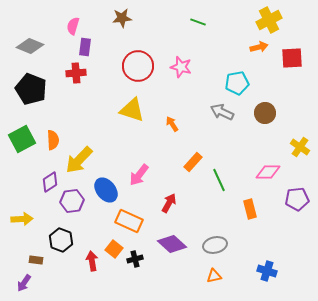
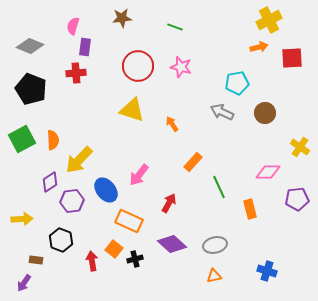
green line at (198, 22): moved 23 px left, 5 px down
green line at (219, 180): moved 7 px down
